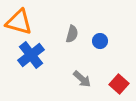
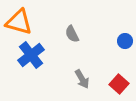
gray semicircle: rotated 138 degrees clockwise
blue circle: moved 25 px right
gray arrow: rotated 18 degrees clockwise
